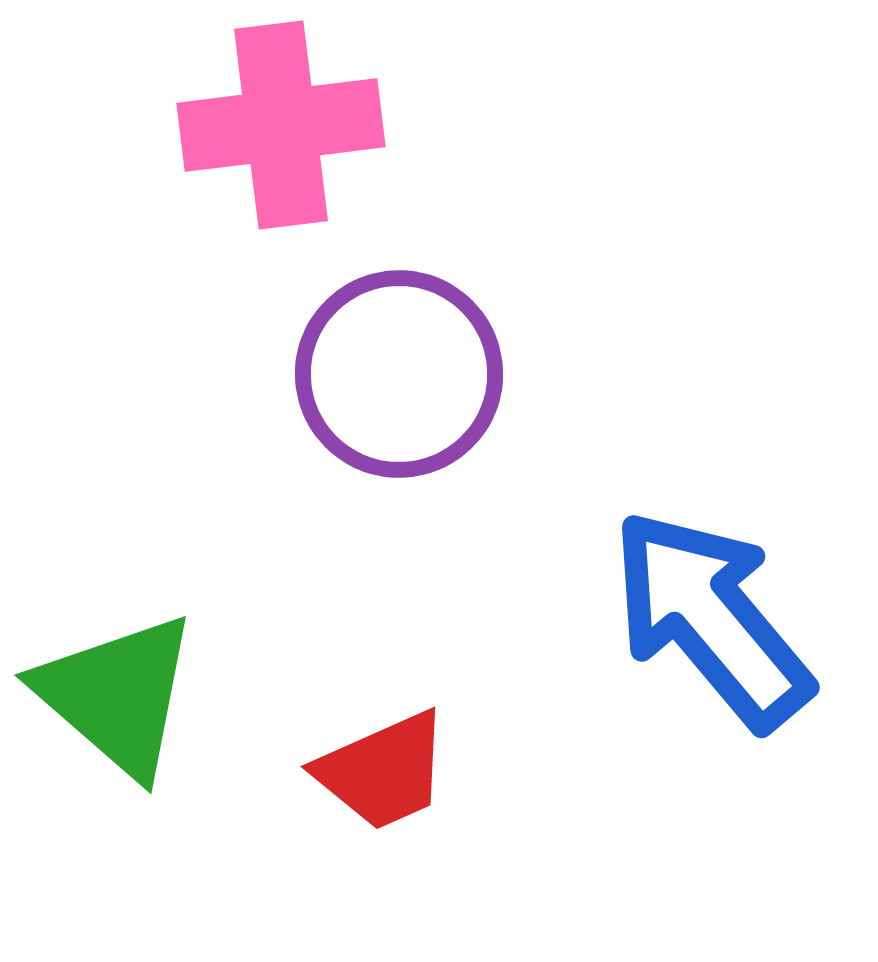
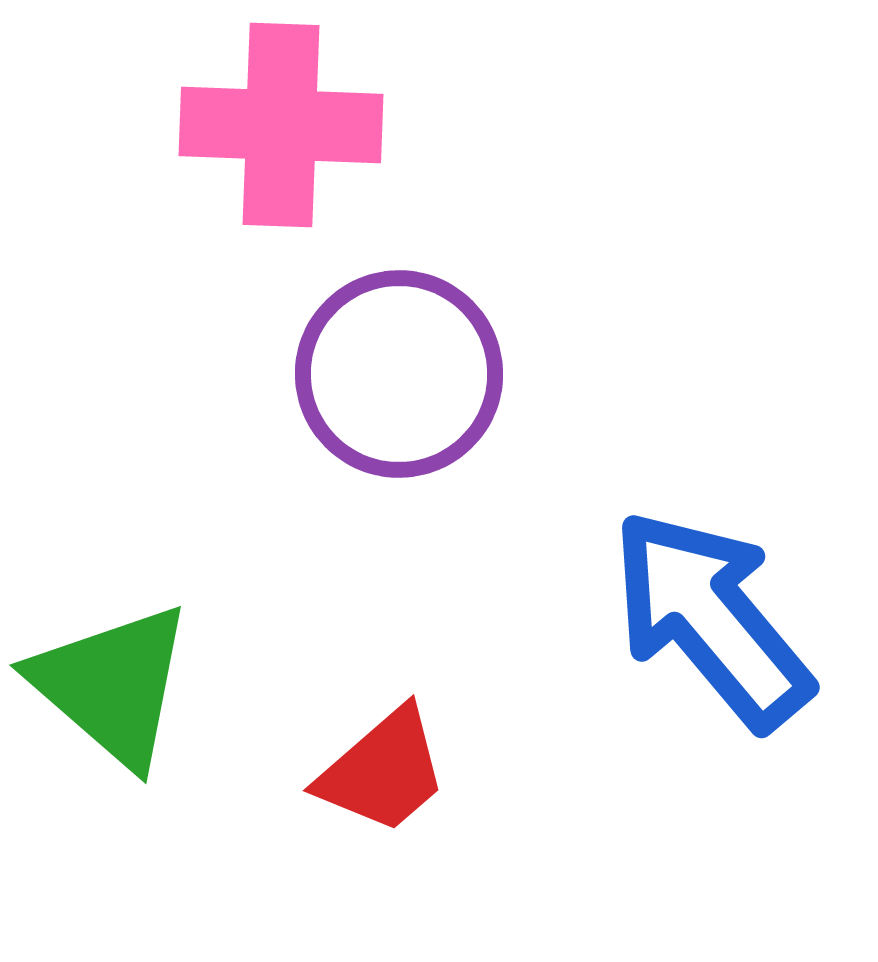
pink cross: rotated 9 degrees clockwise
green triangle: moved 5 px left, 10 px up
red trapezoid: rotated 17 degrees counterclockwise
